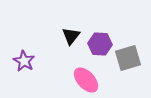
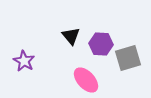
black triangle: rotated 18 degrees counterclockwise
purple hexagon: moved 1 px right
